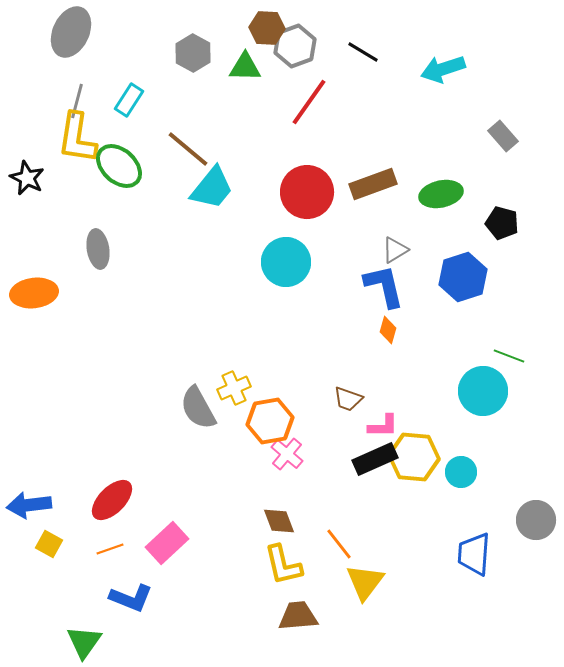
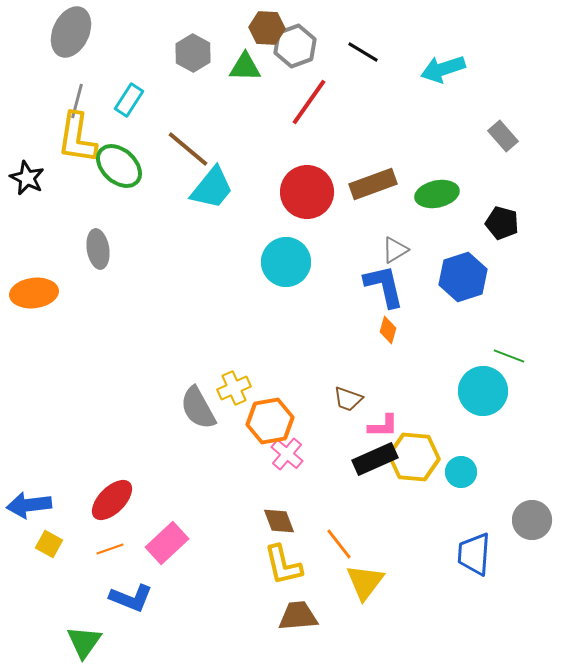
green ellipse at (441, 194): moved 4 px left
gray circle at (536, 520): moved 4 px left
